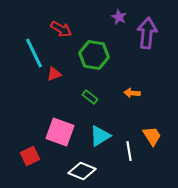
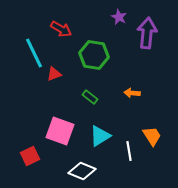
pink square: moved 1 px up
